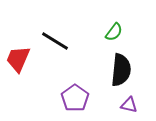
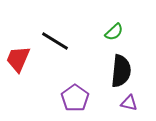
green semicircle: rotated 12 degrees clockwise
black semicircle: moved 1 px down
purple triangle: moved 2 px up
